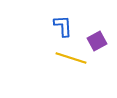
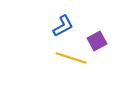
blue L-shape: rotated 65 degrees clockwise
